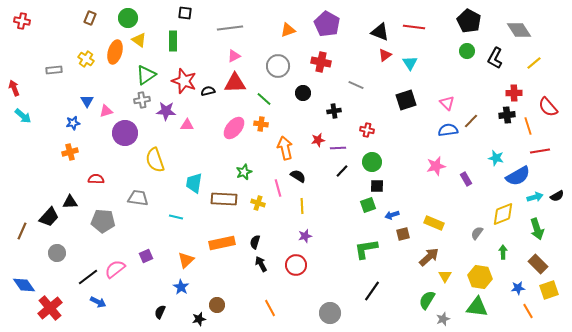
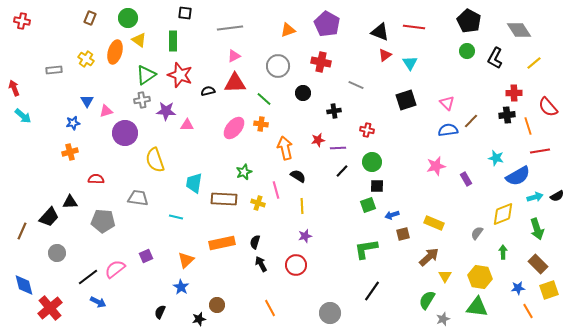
red star at (184, 81): moved 4 px left, 6 px up
pink line at (278, 188): moved 2 px left, 2 px down
blue diamond at (24, 285): rotated 20 degrees clockwise
